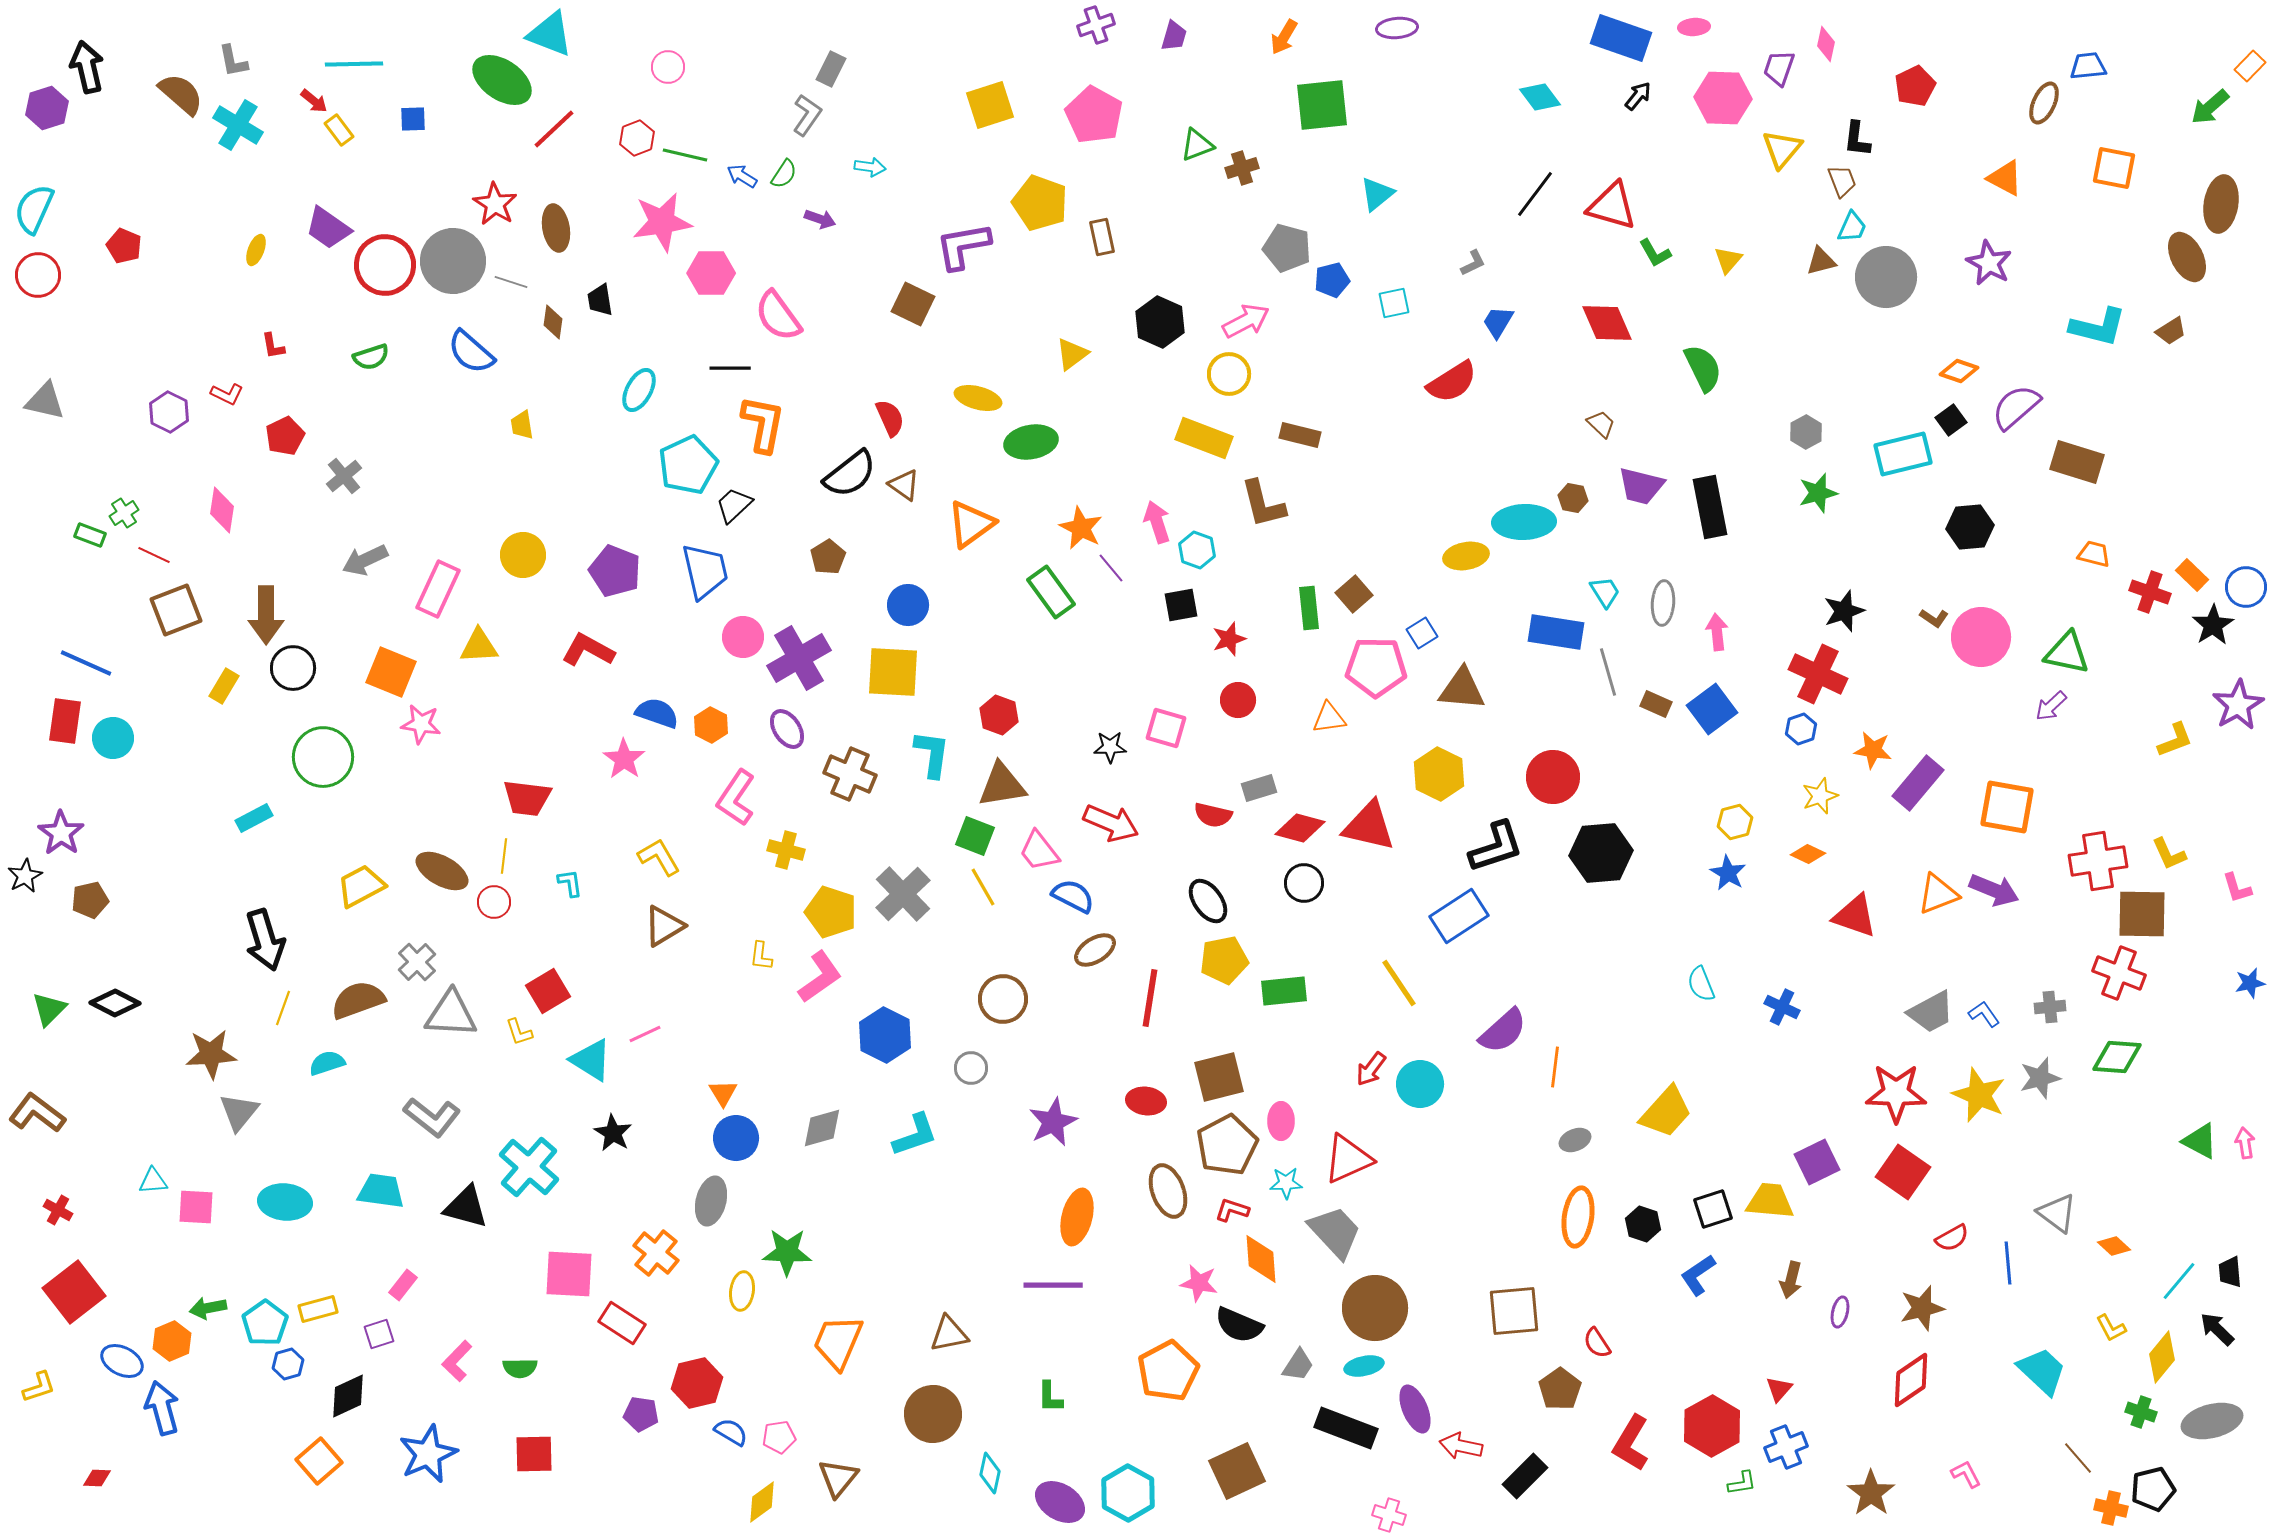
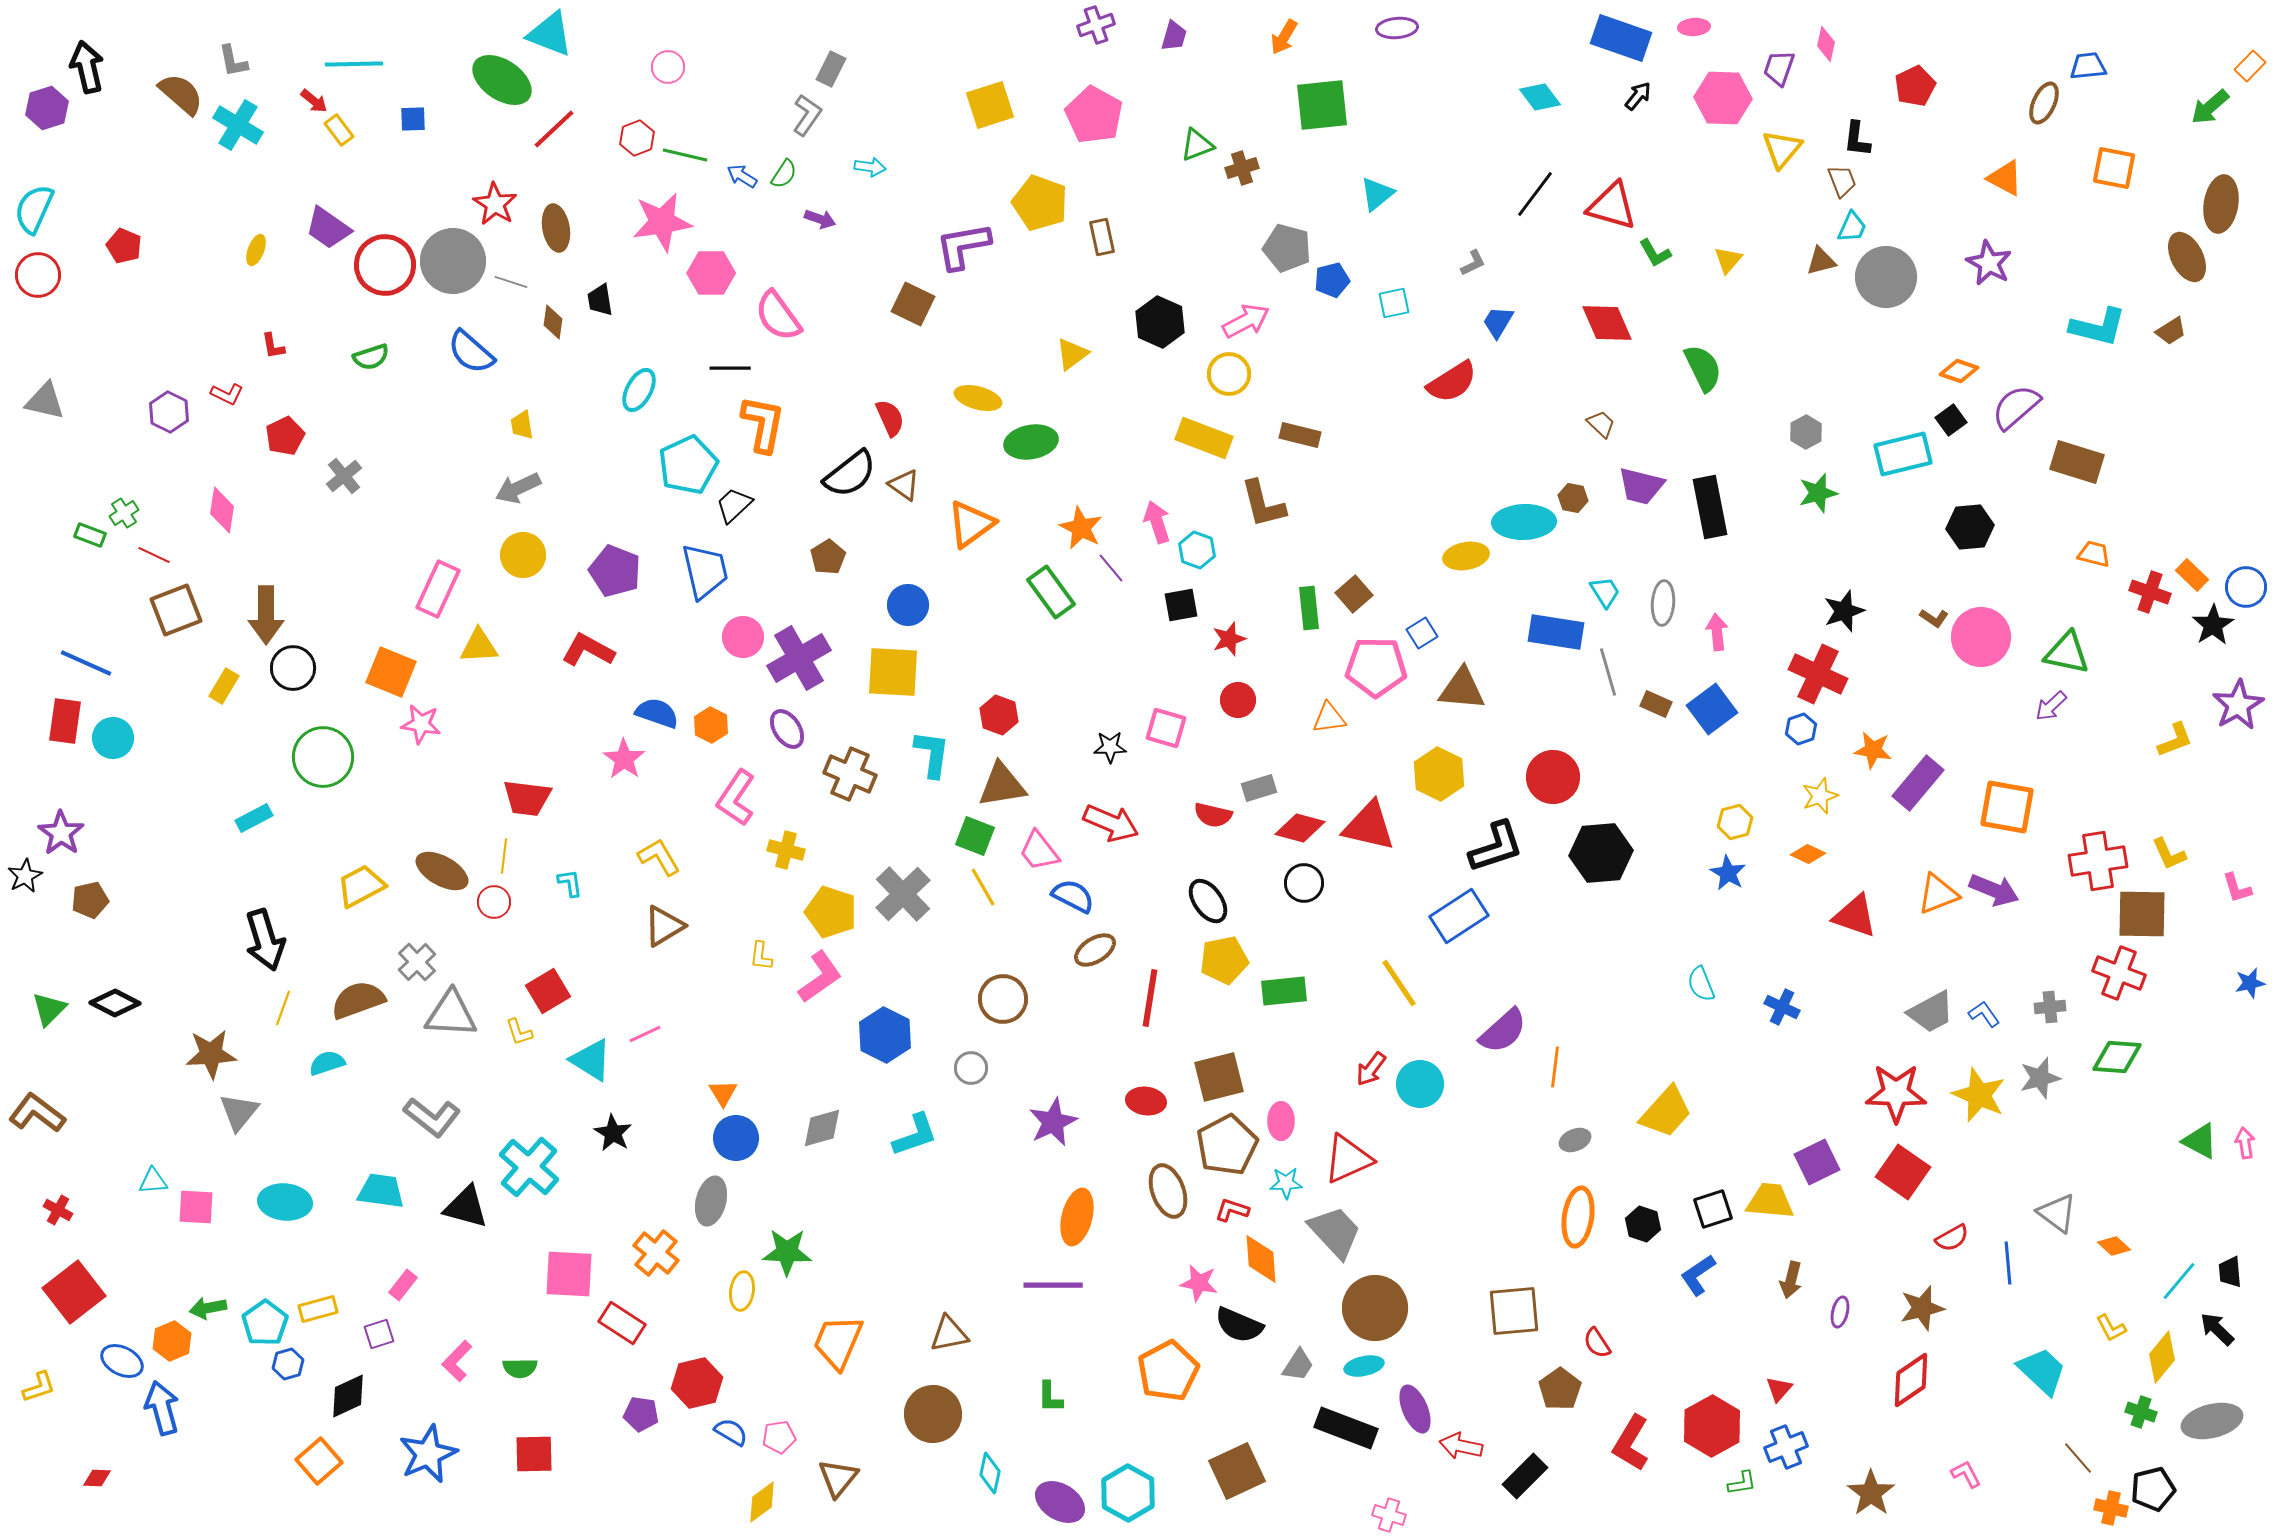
gray arrow at (365, 560): moved 153 px right, 72 px up
